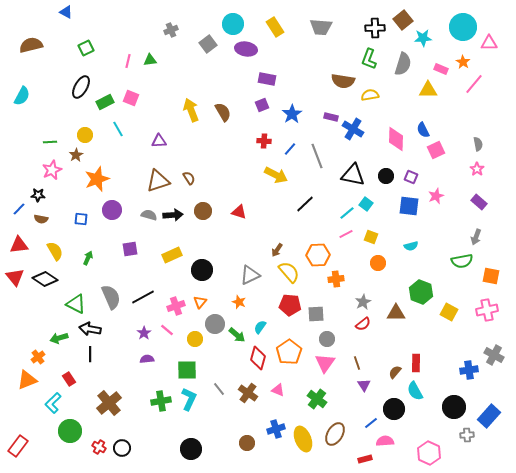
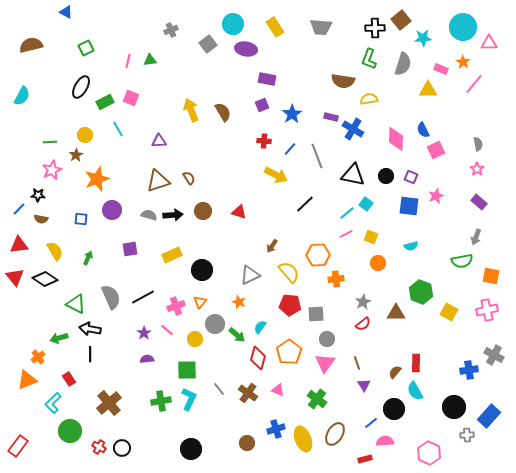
brown square at (403, 20): moved 2 px left
yellow semicircle at (370, 95): moved 1 px left, 4 px down
brown arrow at (277, 250): moved 5 px left, 4 px up
